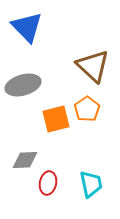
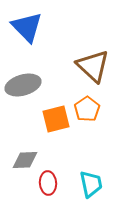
red ellipse: rotated 15 degrees counterclockwise
